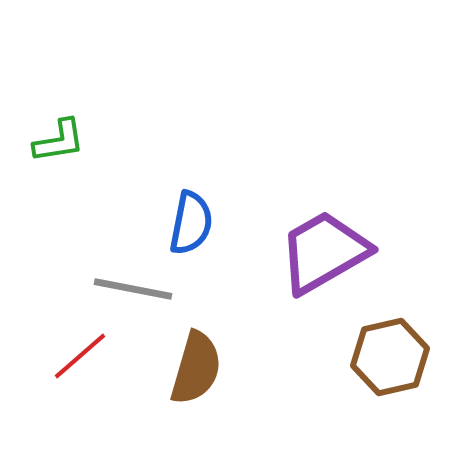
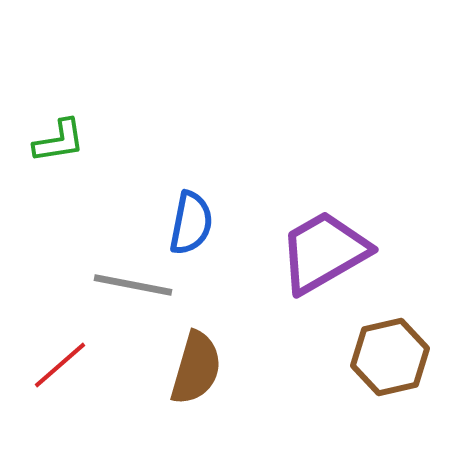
gray line: moved 4 px up
red line: moved 20 px left, 9 px down
